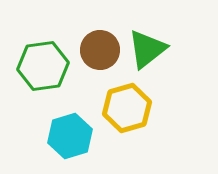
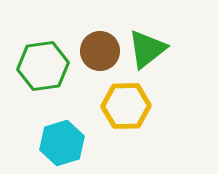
brown circle: moved 1 px down
yellow hexagon: moved 1 px left, 2 px up; rotated 15 degrees clockwise
cyan hexagon: moved 8 px left, 7 px down
